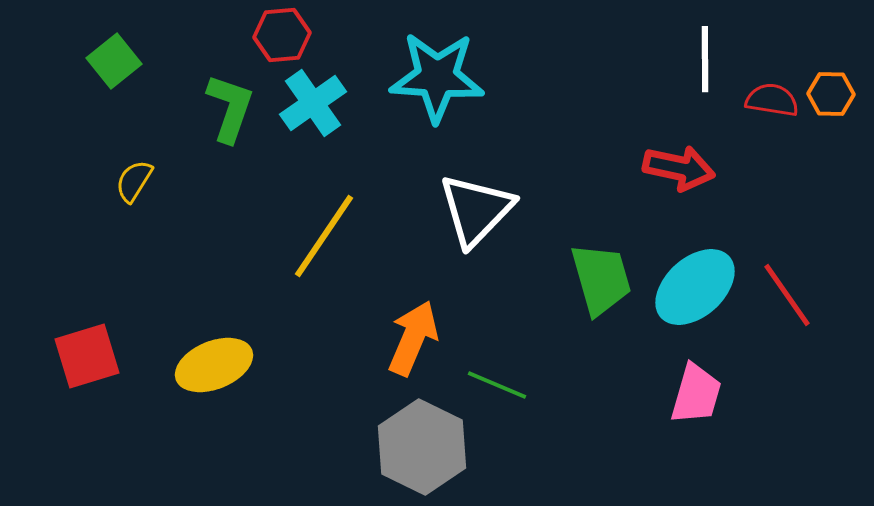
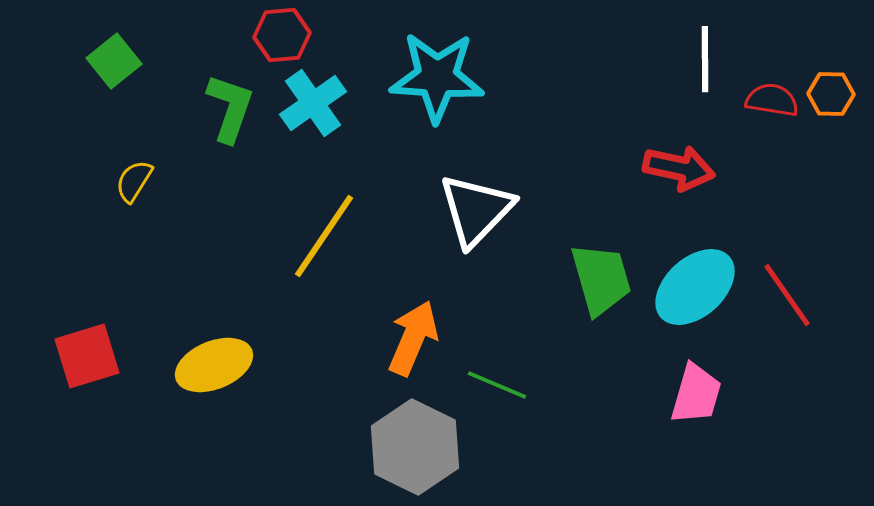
gray hexagon: moved 7 px left
